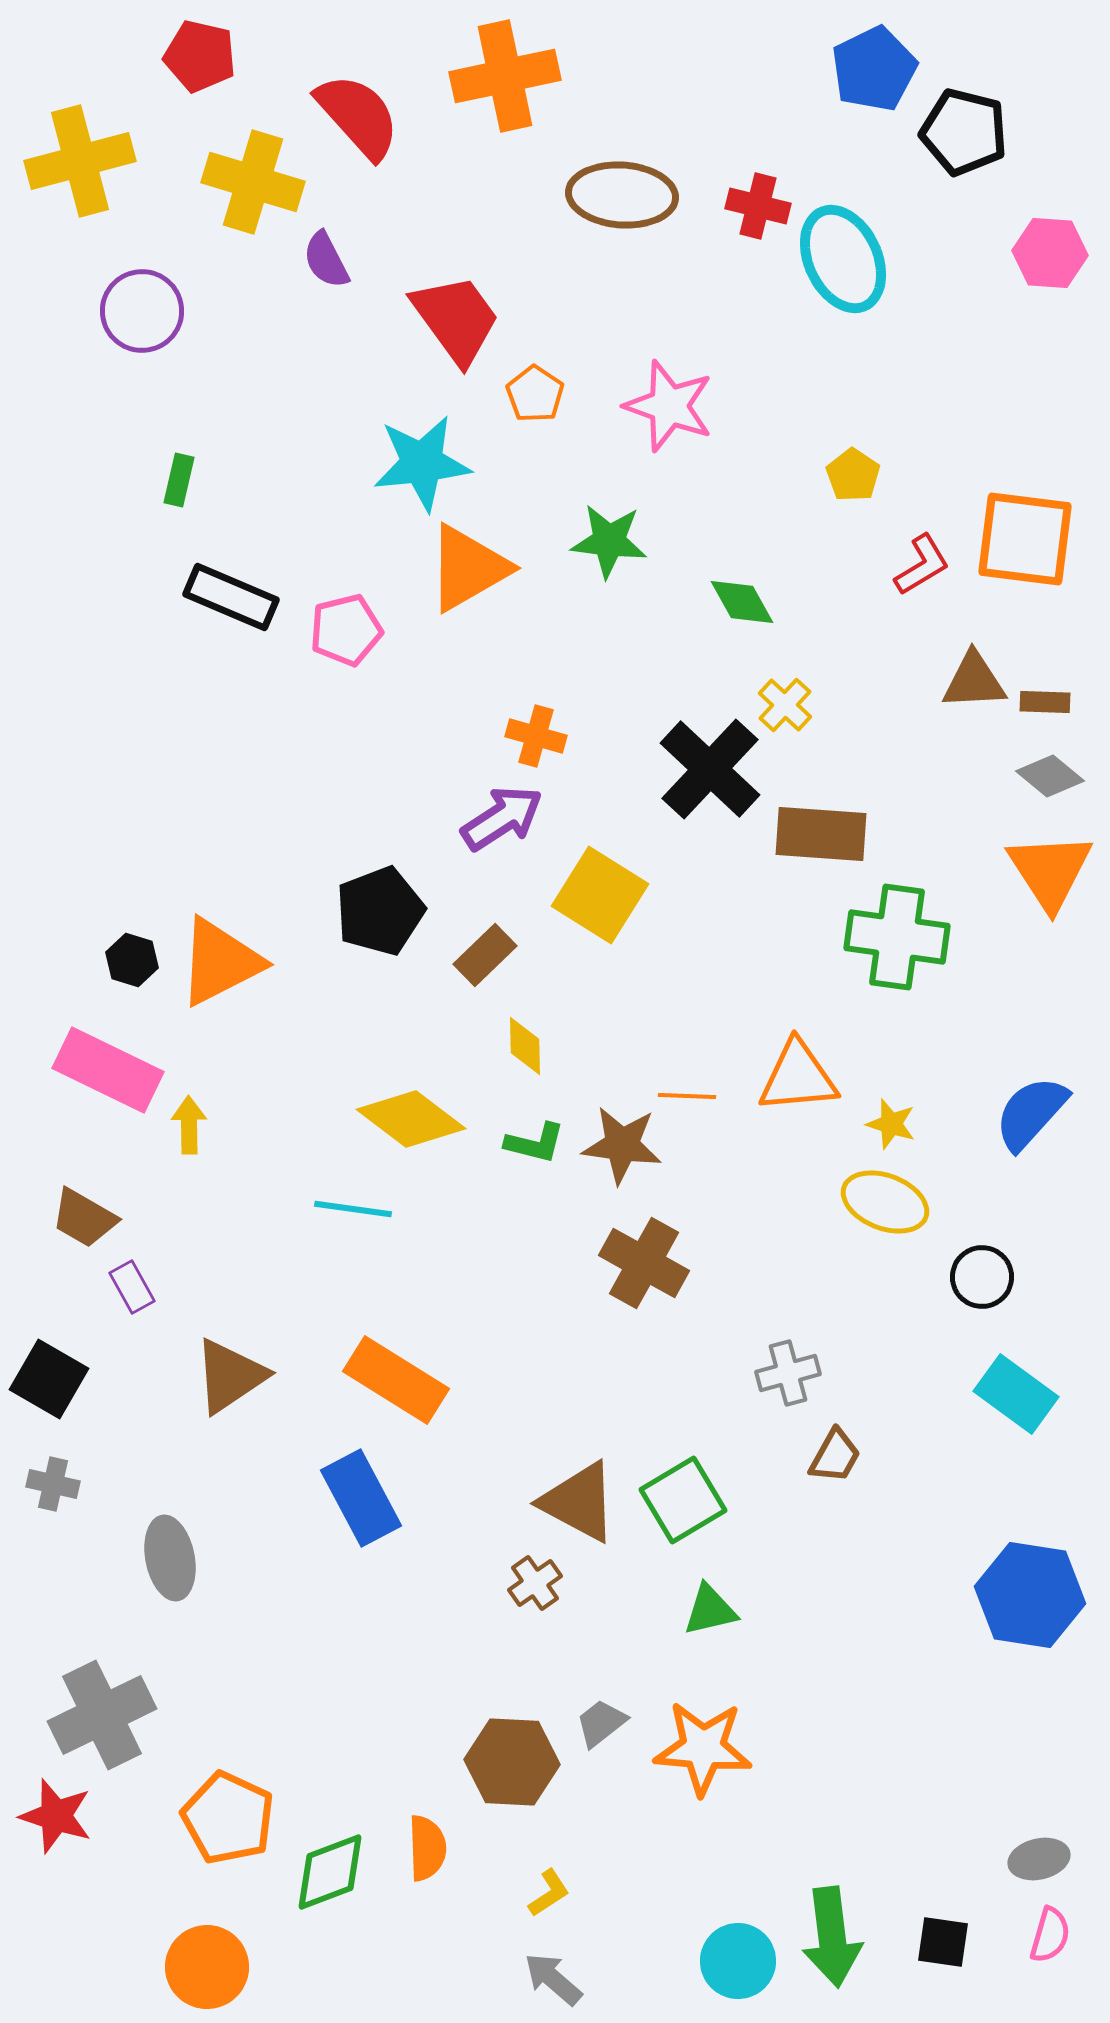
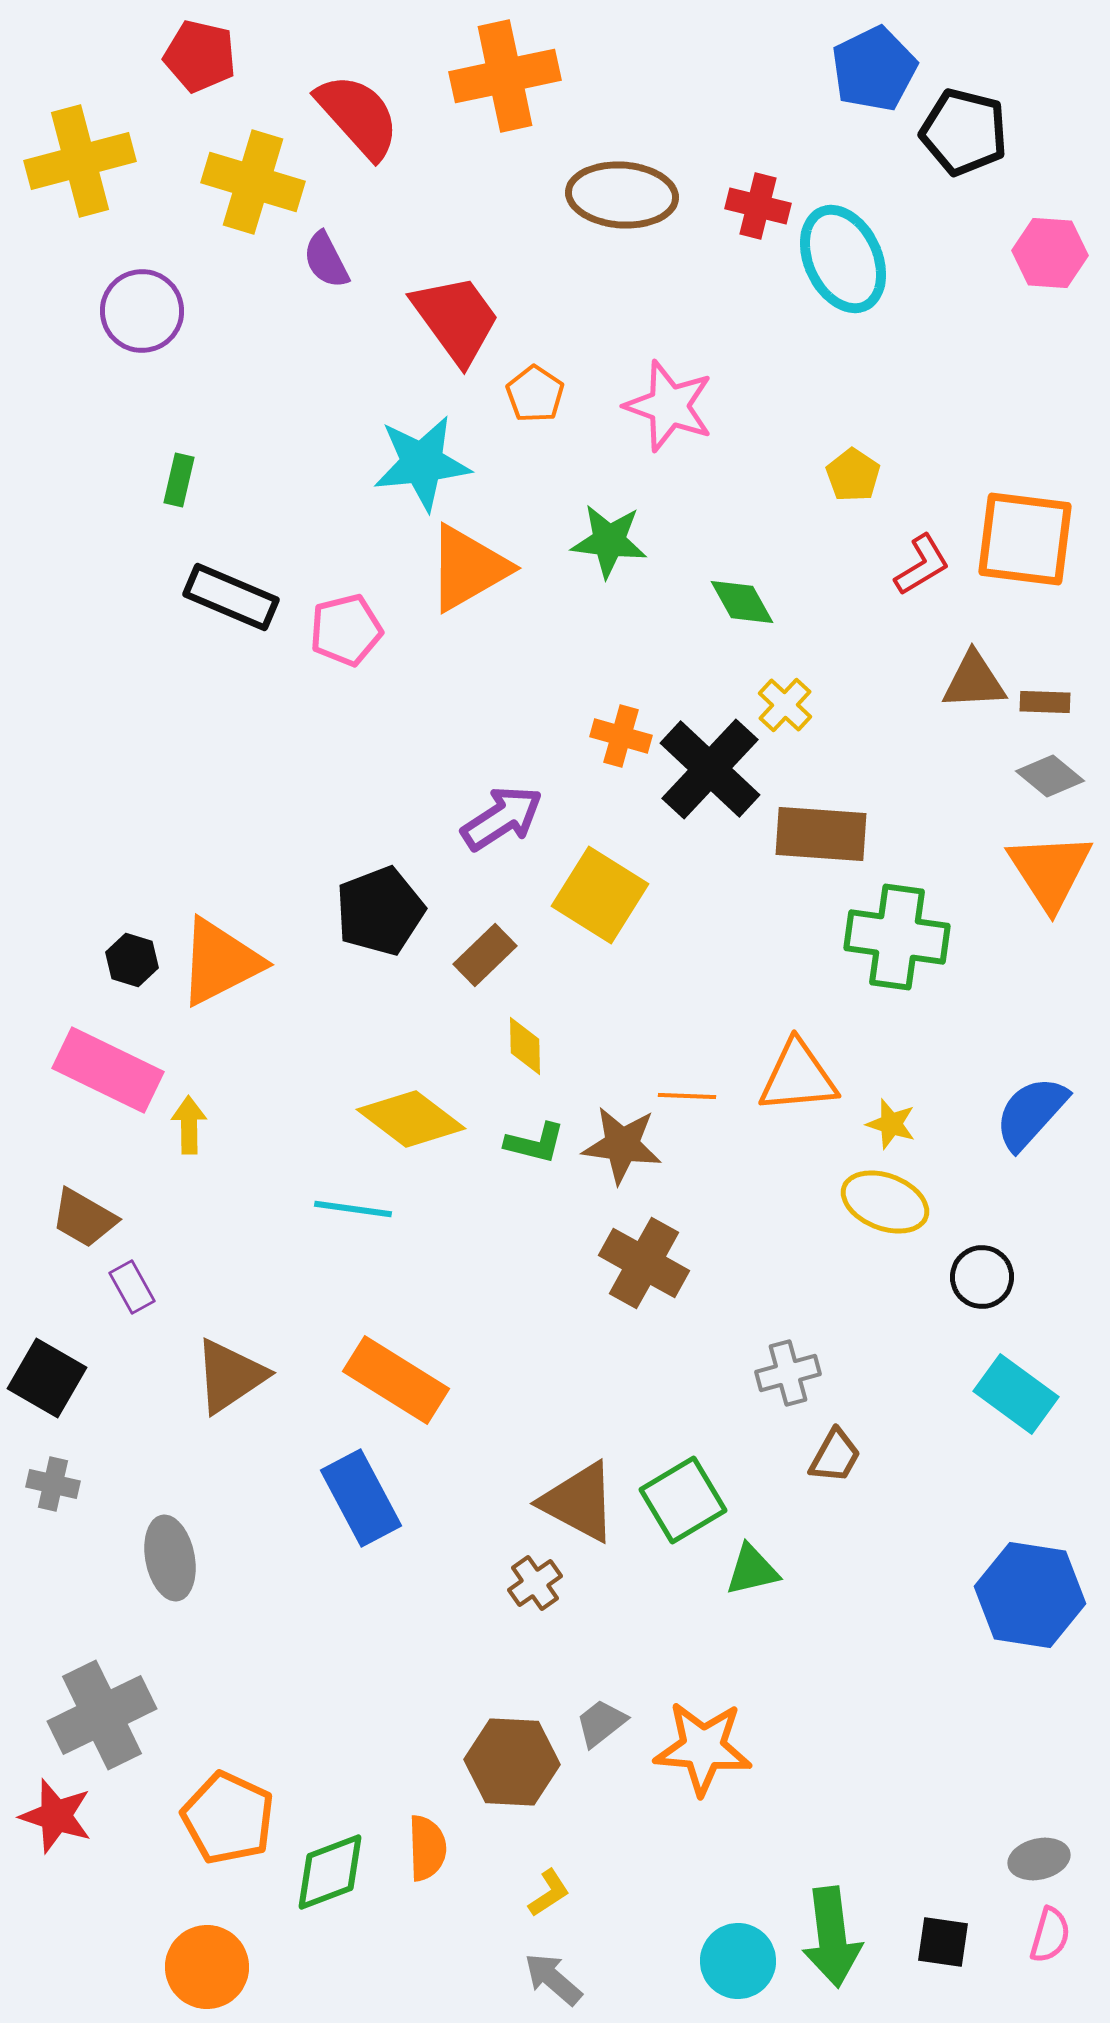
orange cross at (536, 736): moved 85 px right
black square at (49, 1379): moved 2 px left, 1 px up
green triangle at (710, 1610): moved 42 px right, 40 px up
